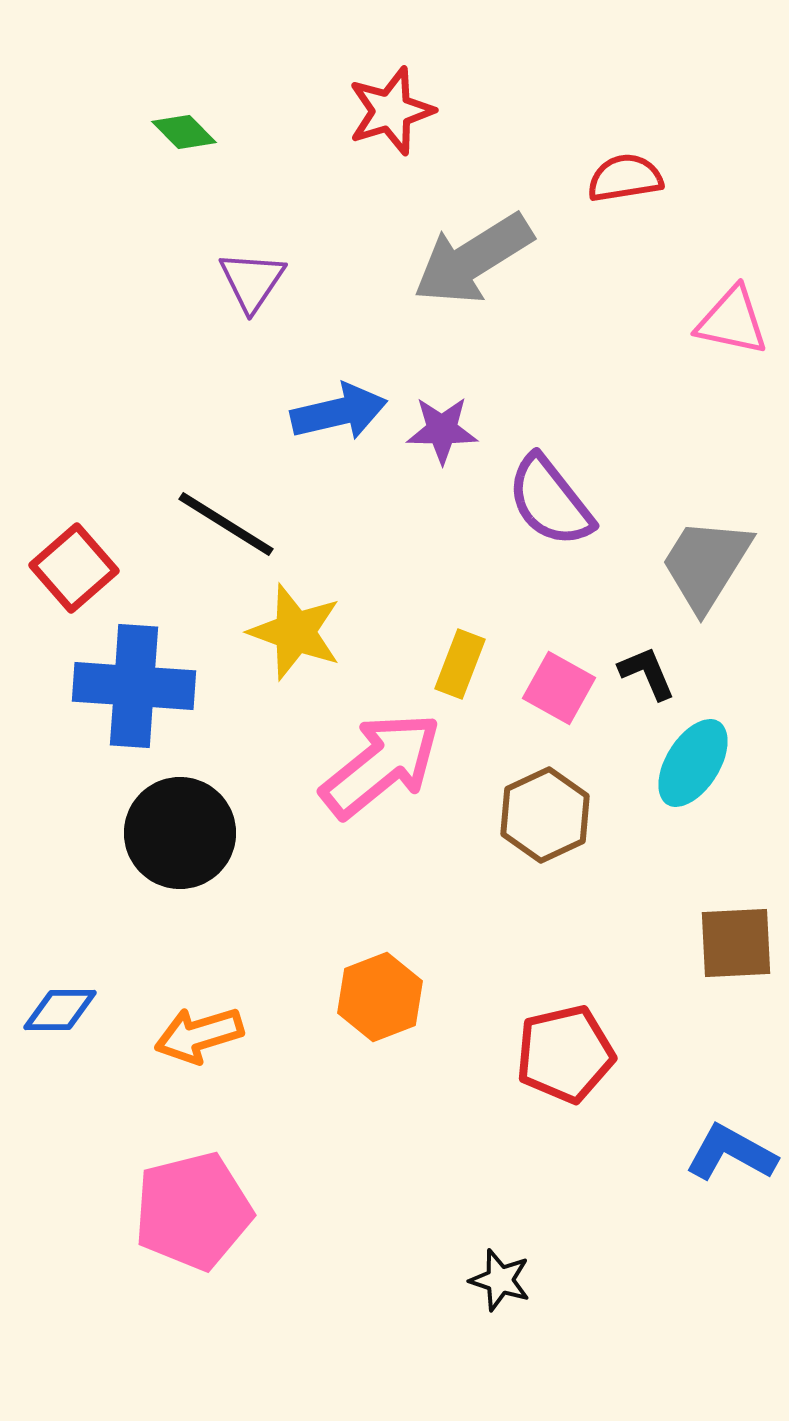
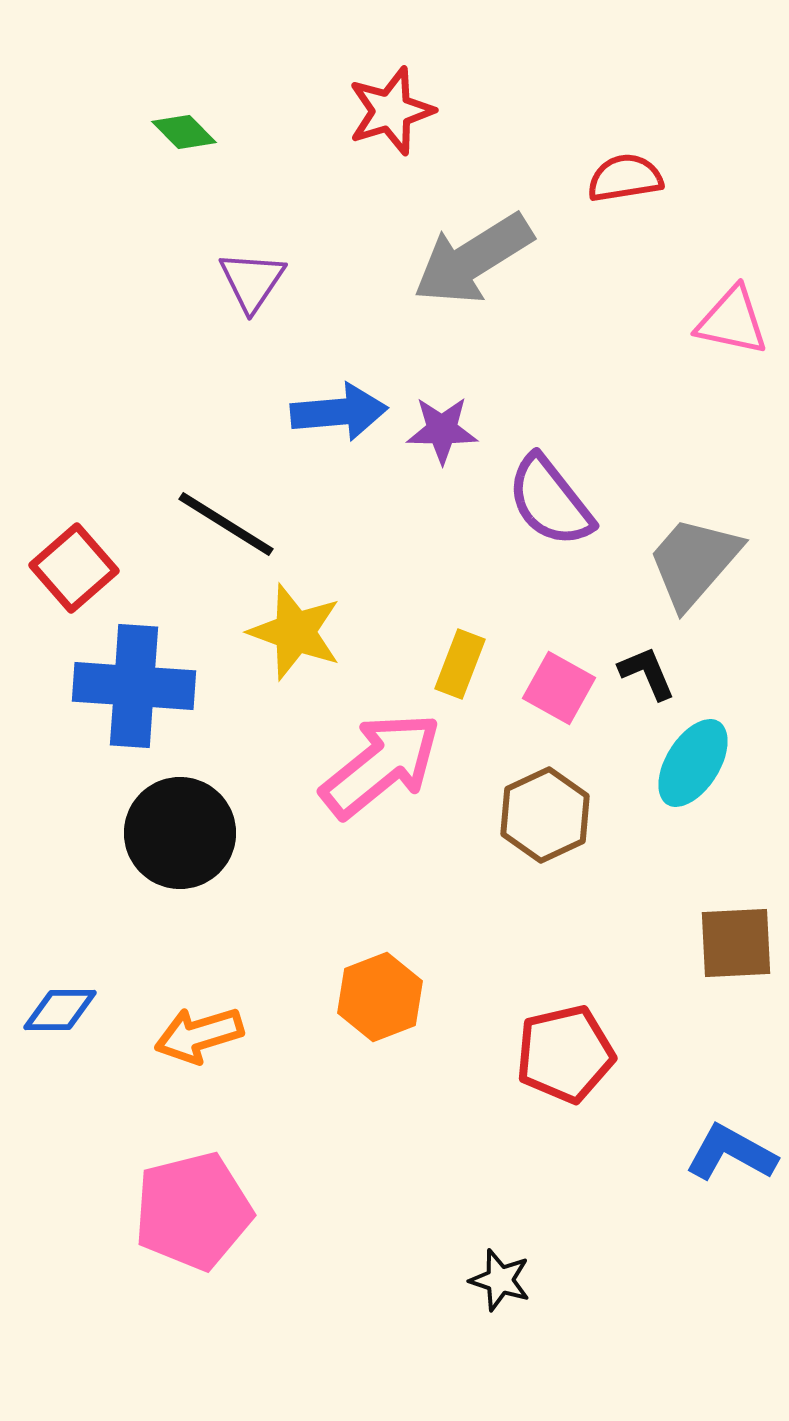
blue arrow: rotated 8 degrees clockwise
gray trapezoid: moved 12 px left, 2 px up; rotated 9 degrees clockwise
